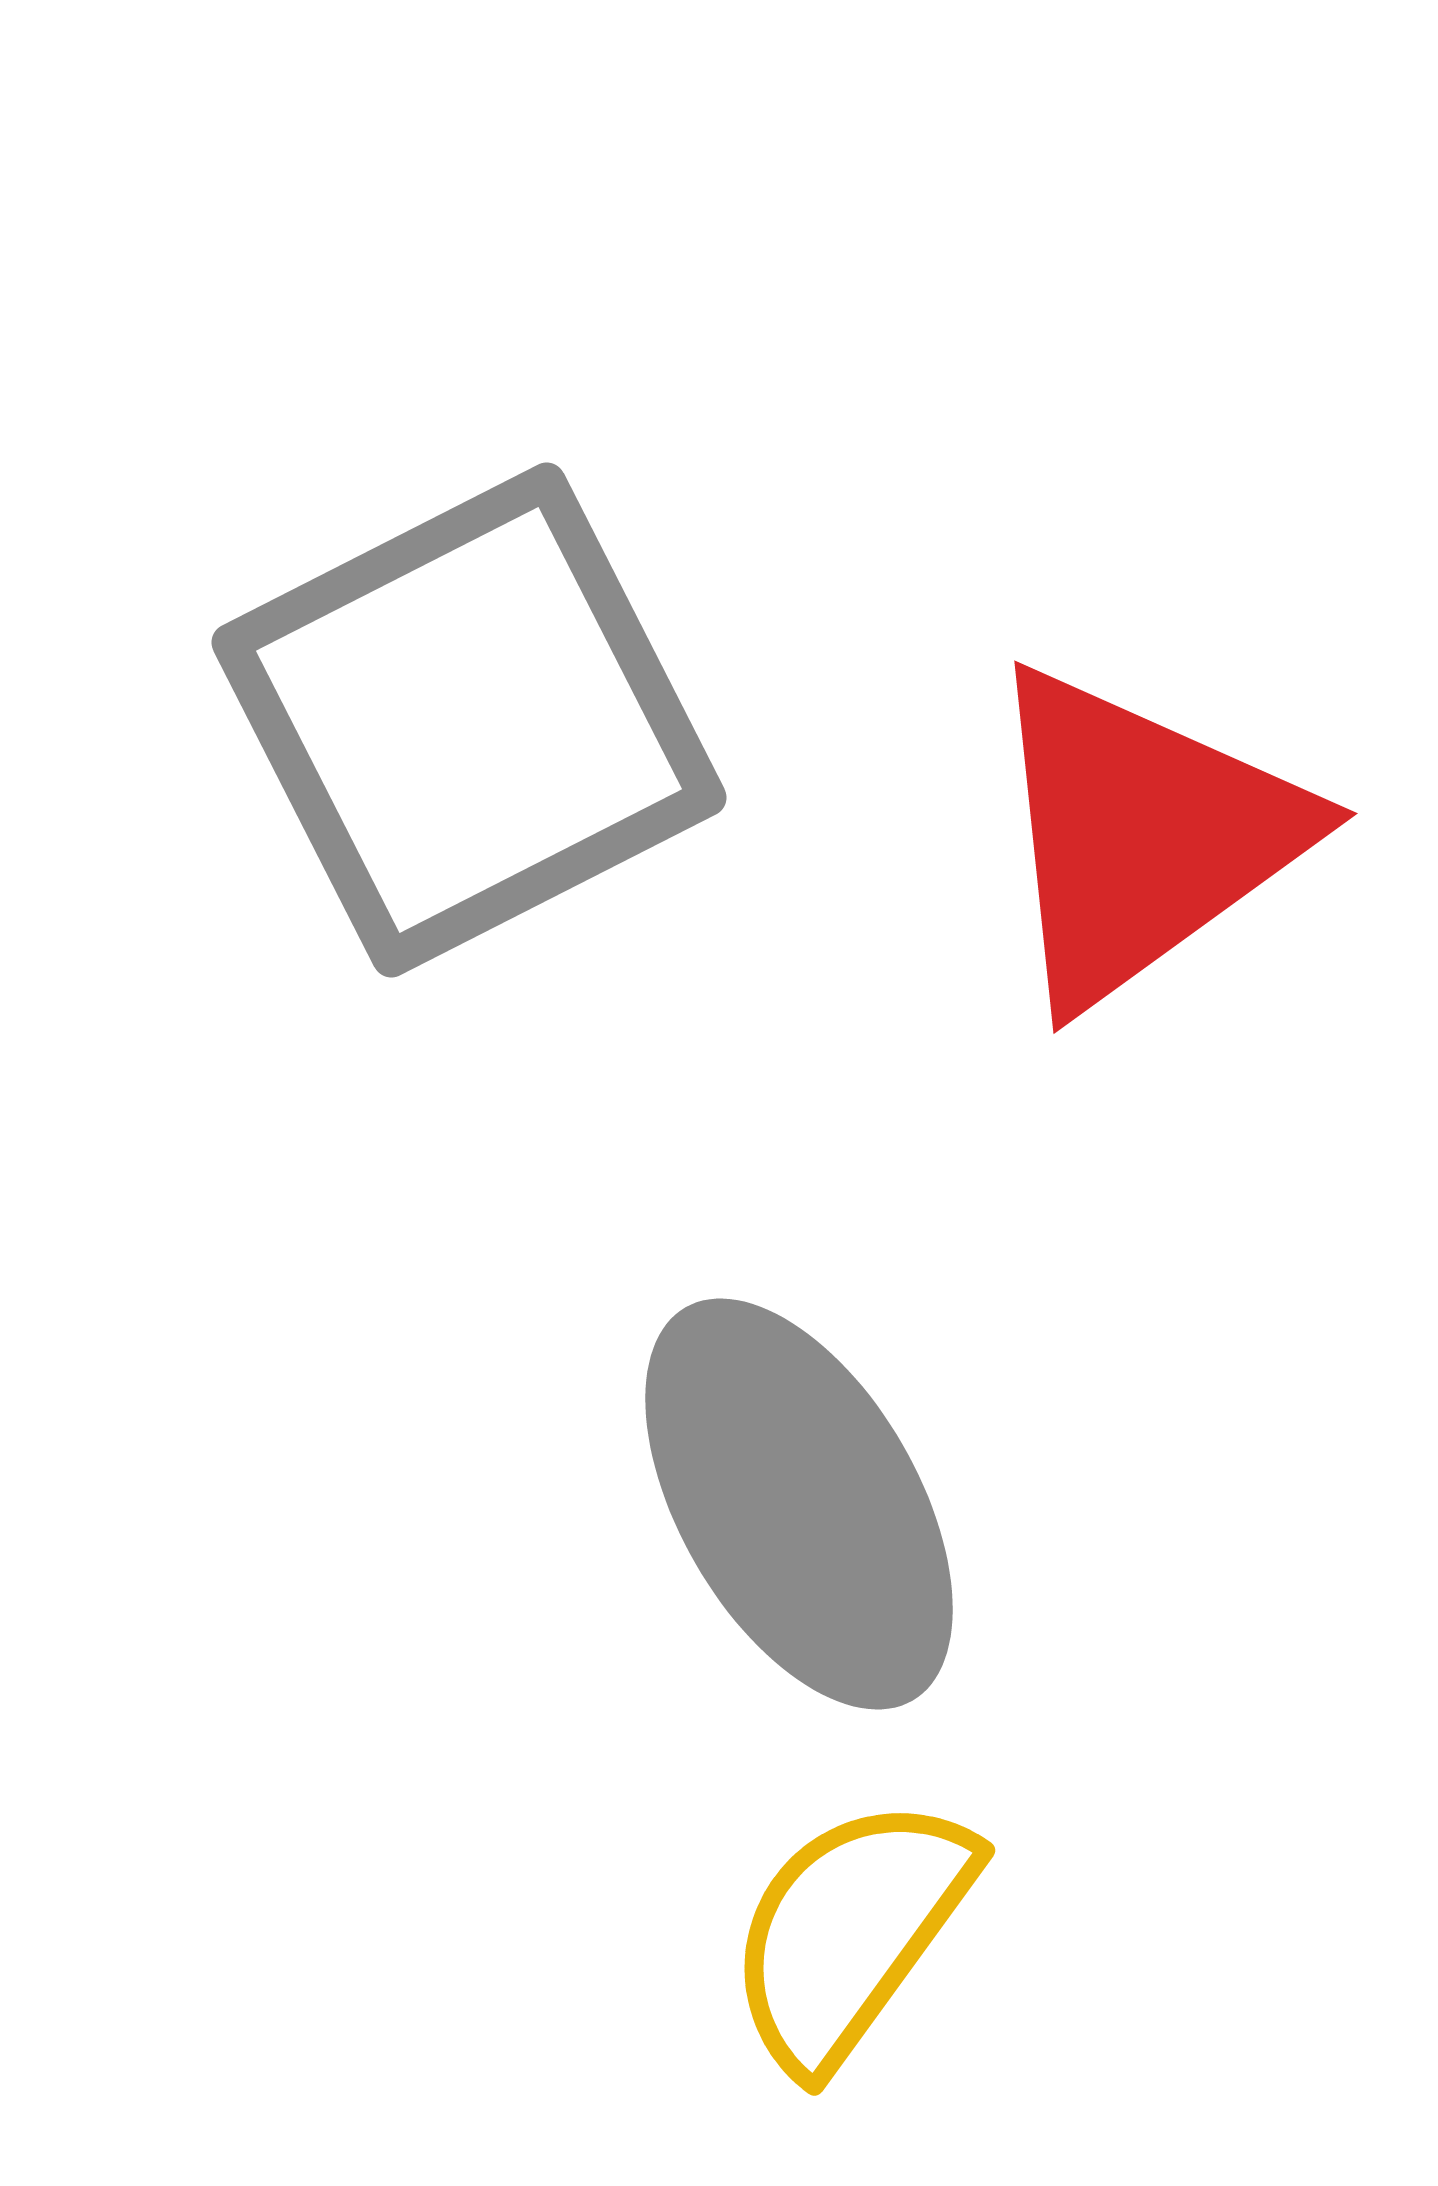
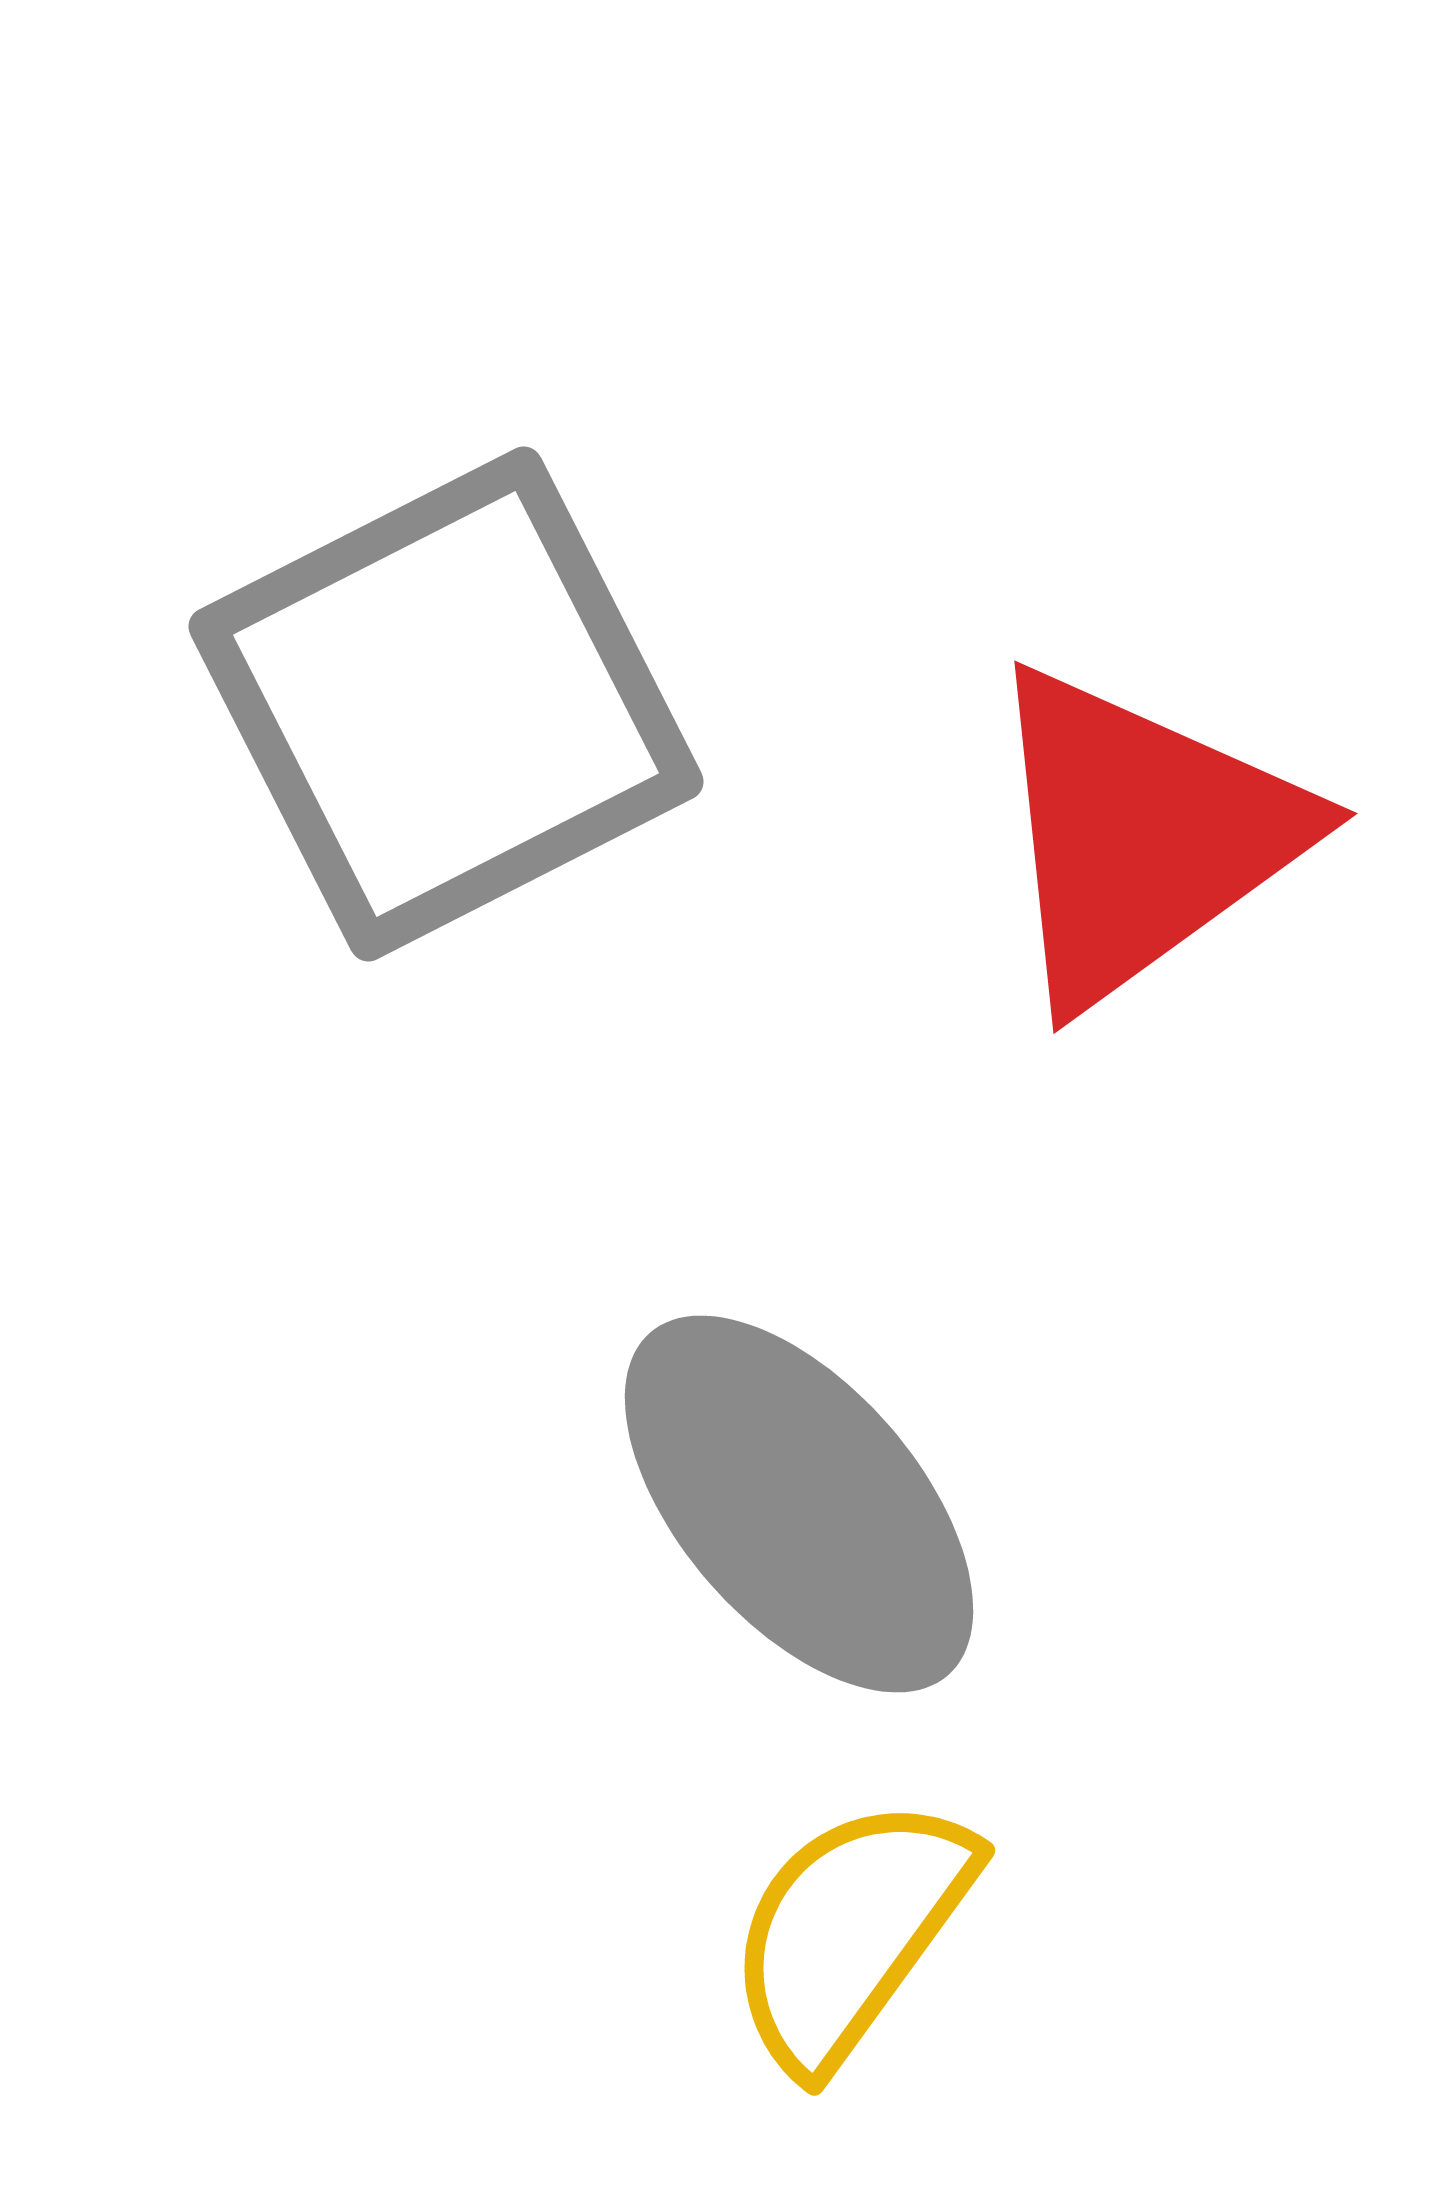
gray square: moved 23 px left, 16 px up
gray ellipse: rotated 11 degrees counterclockwise
